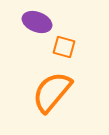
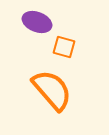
orange semicircle: moved 2 px up; rotated 99 degrees clockwise
